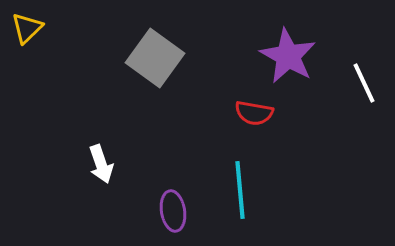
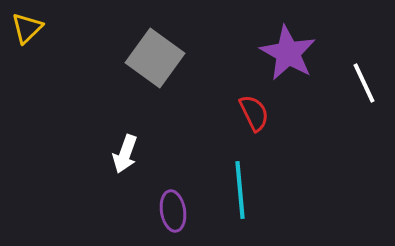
purple star: moved 3 px up
red semicircle: rotated 126 degrees counterclockwise
white arrow: moved 24 px right, 10 px up; rotated 39 degrees clockwise
